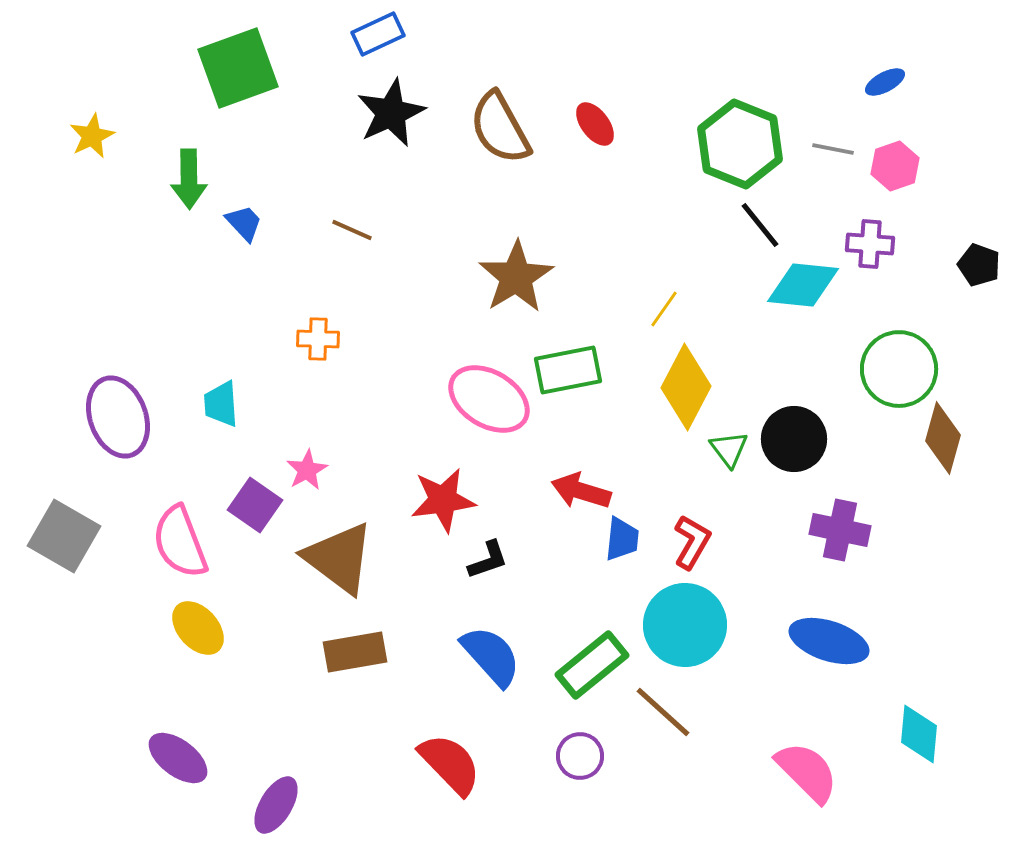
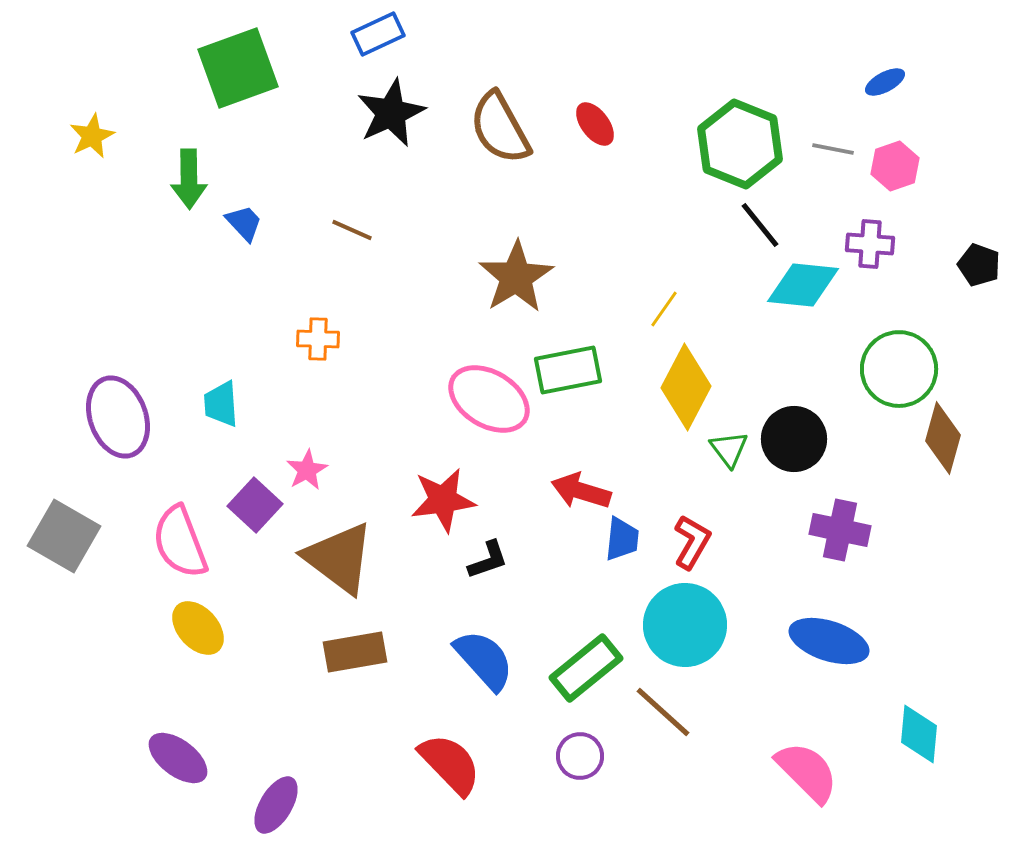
purple square at (255, 505): rotated 8 degrees clockwise
blue semicircle at (491, 656): moved 7 px left, 4 px down
green rectangle at (592, 665): moved 6 px left, 3 px down
